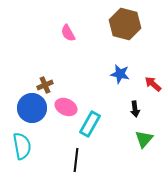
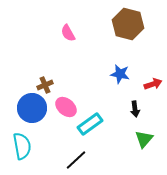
brown hexagon: moved 3 px right
red arrow: rotated 120 degrees clockwise
pink ellipse: rotated 15 degrees clockwise
cyan rectangle: rotated 25 degrees clockwise
black line: rotated 40 degrees clockwise
